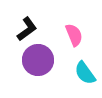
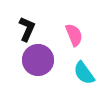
black L-shape: rotated 30 degrees counterclockwise
cyan semicircle: moved 1 px left
